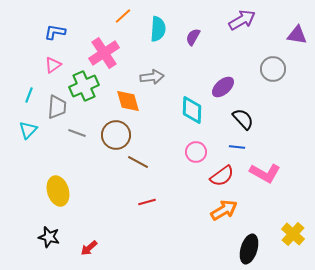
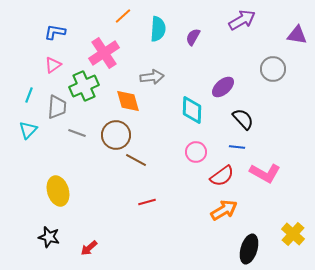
brown line: moved 2 px left, 2 px up
